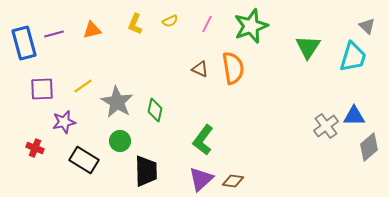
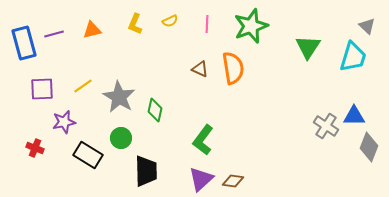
pink line: rotated 24 degrees counterclockwise
gray star: moved 2 px right, 5 px up
gray cross: rotated 20 degrees counterclockwise
green circle: moved 1 px right, 3 px up
gray diamond: rotated 28 degrees counterclockwise
black rectangle: moved 4 px right, 5 px up
